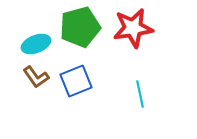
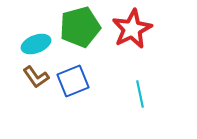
red star: moved 1 px left, 1 px down; rotated 18 degrees counterclockwise
blue square: moved 3 px left
